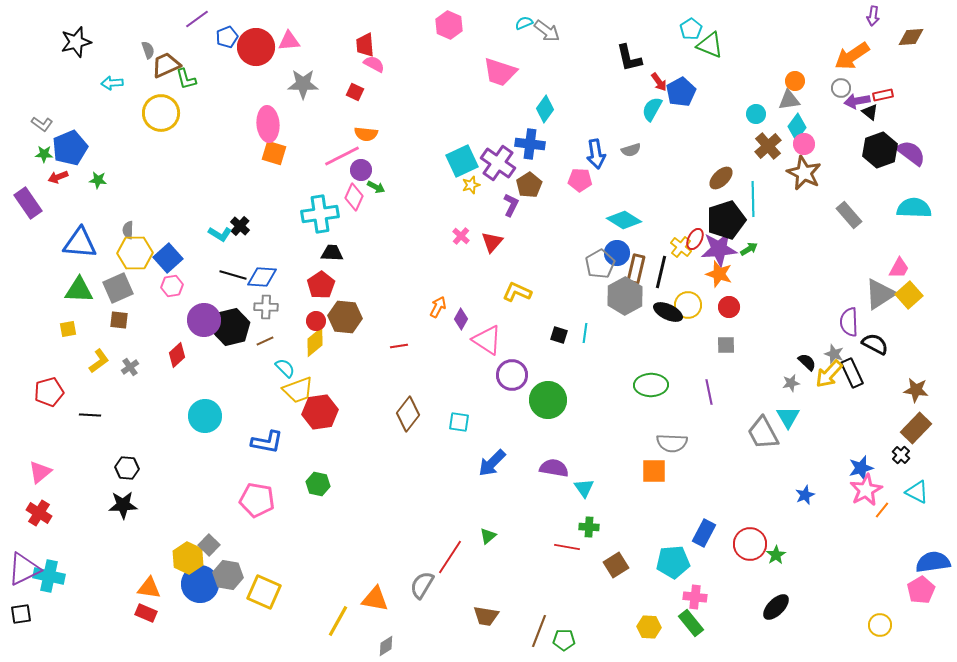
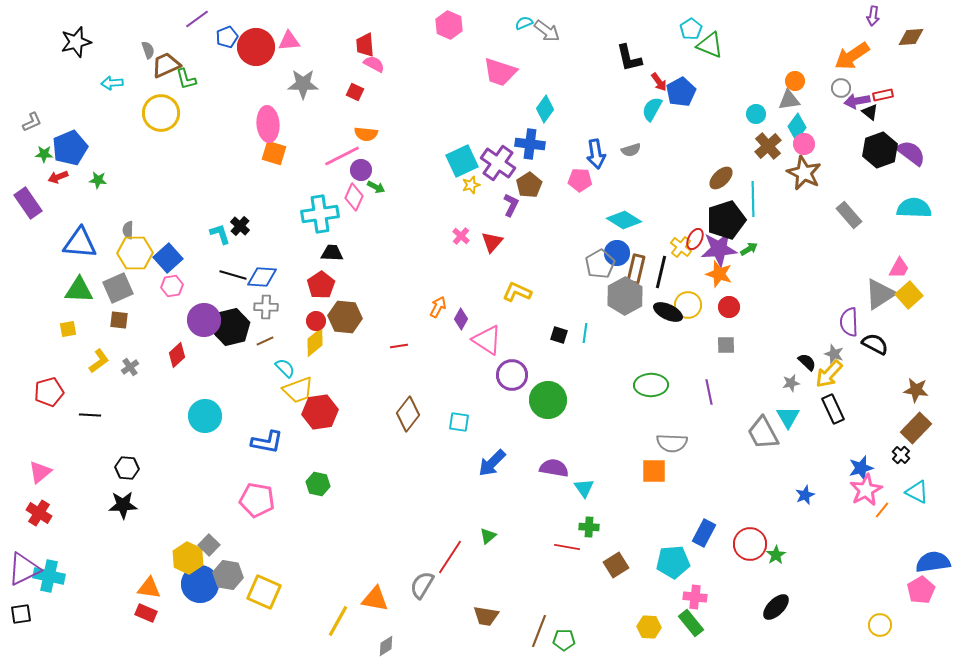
gray L-shape at (42, 124): moved 10 px left, 2 px up; rotated 60 degrees counterclockwise
cyan L-shape at (220, 234): rotated 140 degrees counterclockwise
black rectangle at (852, 373): moved 19 px left, 36 px down
